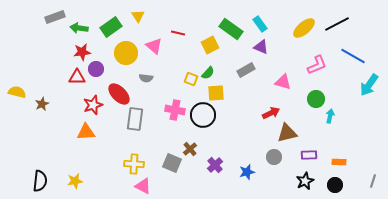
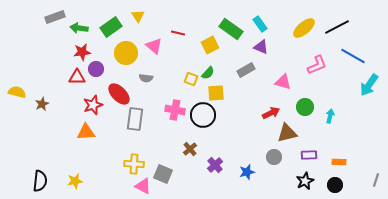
black line at (337, 24): moved 3 px down
green circle at (316, 99): moved 11 px left, 8 px down
gray square at (172, 163): moved 9 px left, 11 px down
gray line at (373, 181): moved 3 px right, 1 px up
